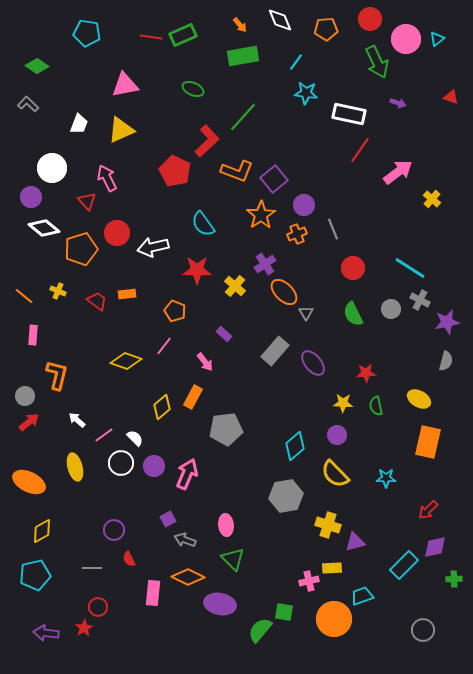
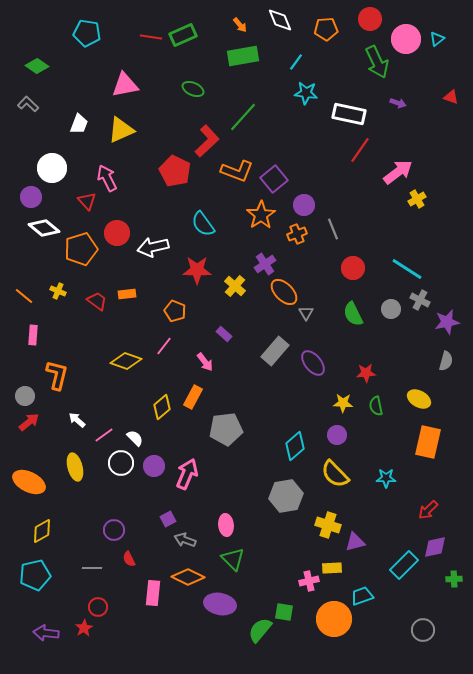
yellow cross at (432, 199): moved 15 px left; rotated 18 degrees clockwise
cyan line at (410, 268): moved 3 px left, 1 px down
